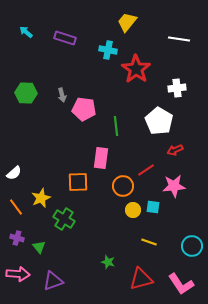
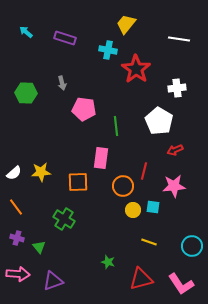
yellow trapezoid: moved 1 px left, 2 px down
gray arrow: moved 12 px up
red line: moved 2 px left, 1 px down; rotated 42 degrees counterclockwise
yellow star: moved 26 px up; rotated 18 degrees clockwise
